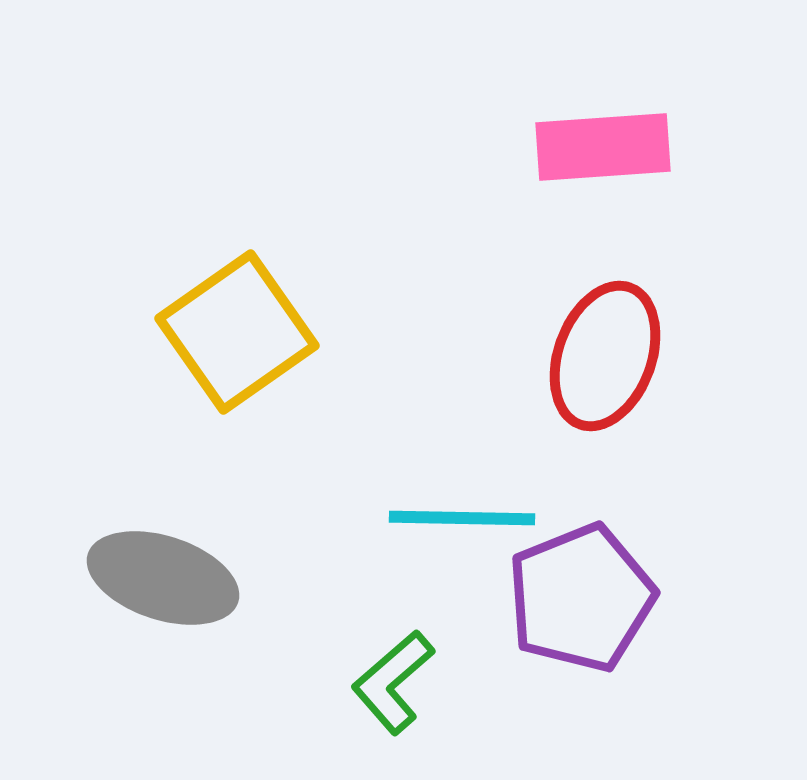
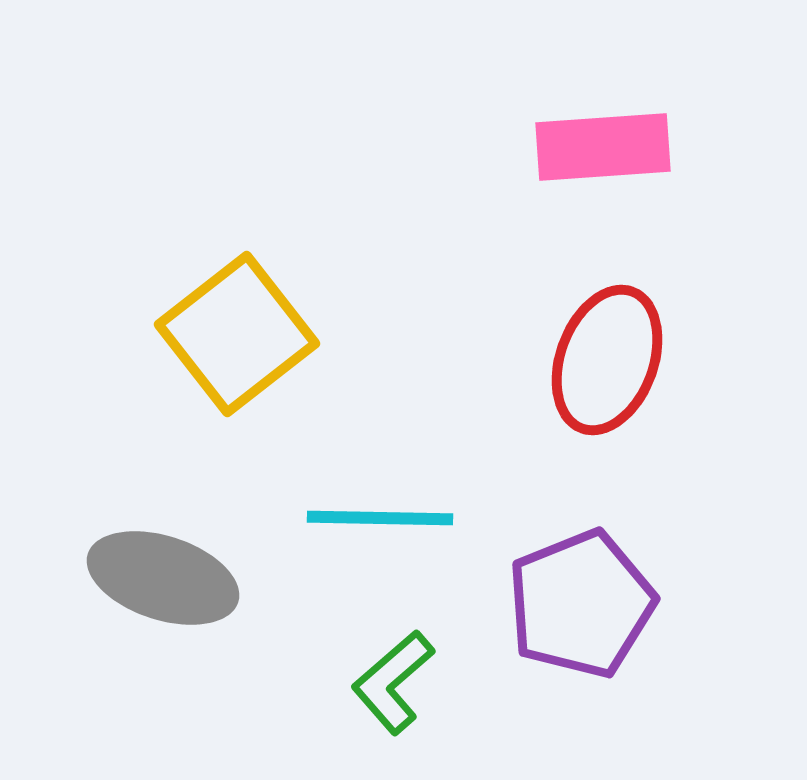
yellow square: moved 2 px down; rotated 3 degrees counterclockwise
red ellipse: moved 2 px right, 4 px down
cyan line: moved 82 px left
purple pentagon: moved 6 px down
